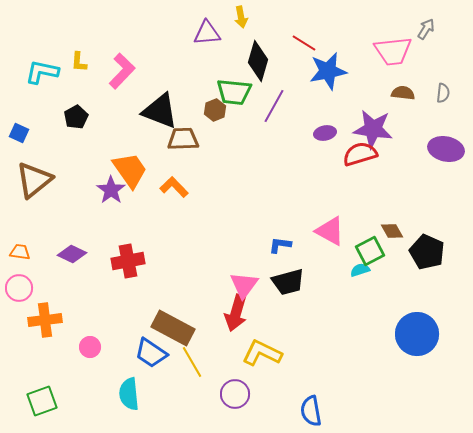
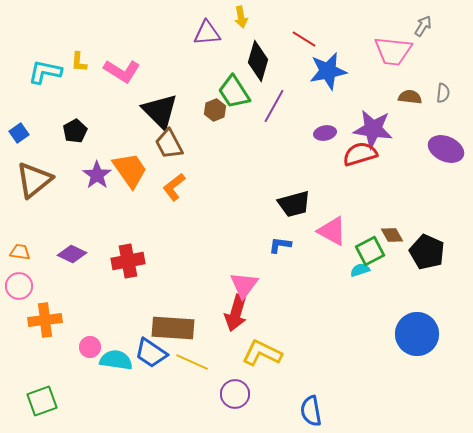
gray arrow at (426, 29): moved 3 px left, 3 px up
red line at (304, 43): moved 4 px up
pink trapezoid at (393, 51): rotated 12 degrees clockwise
pink L-shape at (122, 71): rotated 78 degrees clockwise
cyan L-shape at (42, 72): moved 3 px right
green trapezoid at (234, 92): rotated 51 degrees clockwise
brown semicircle at (403, 93): moved 7 px right, 4 px down
black triangle at (160, 111): rotated 24 degrees clockwise
black pentagon at (76, 117): moved 1 px left, 14 px down
blue square at (19, 133): rotated 30 degrees clockwise
brown trapezoid at (183, 139): moved 14 px left, 5 px down; rotated 116 degrees counterclockwise
purple ellipse at (446, 149): rotated 12 degrees clockwise
orange L-shape at (174, 187): rotated 84 degrees counterclockwise
purple star at (111, 190): moved 14 px left, 15 px up
pink triangle at (330, 231): moved 2 px right
brown diamond at (392, 231): moved 4 px down
black trapezoid at (288, 282): moved 6 px right, 78 px up
pink circle at (19, 288): moved 2 px up
brown rectangle at (173, 328): rotated 24 degrees counterclockwise
yellow line at (192, 362): rotated 36 degrees counterclockwise
cyan semicircle at (129, 394): moved 13 px left, 34 px up; rotated 104 degrees clockwise
